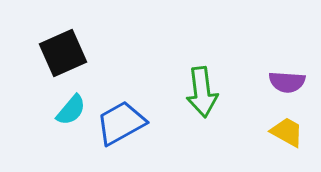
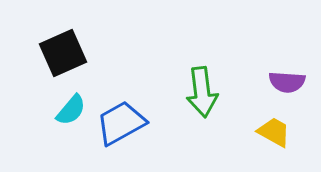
yellow trapezoid: moved 13 px left
